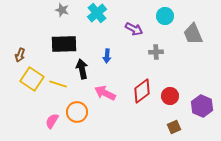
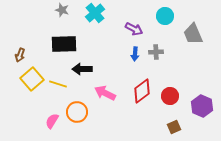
cyan cross: moved 2 px left
blue arrow: moved 28 px right, 2 px up
black arrow: rotated 78 degrees counterclockwise
yellow square: rotated 15 degrees clockwise
